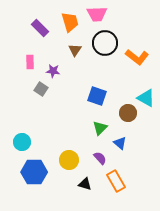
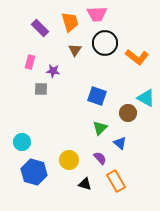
pink rectangle: rotated 16 degrees clockwise
gray square: rotated 32 degrees counterclockwise
blue hexagon: rotated 15 degrees clockwise
